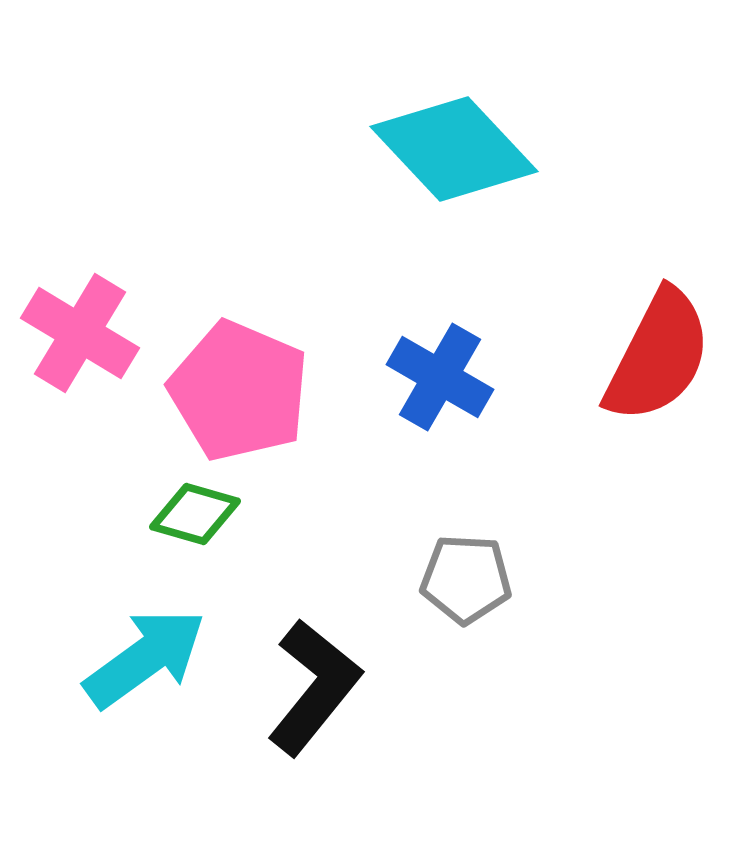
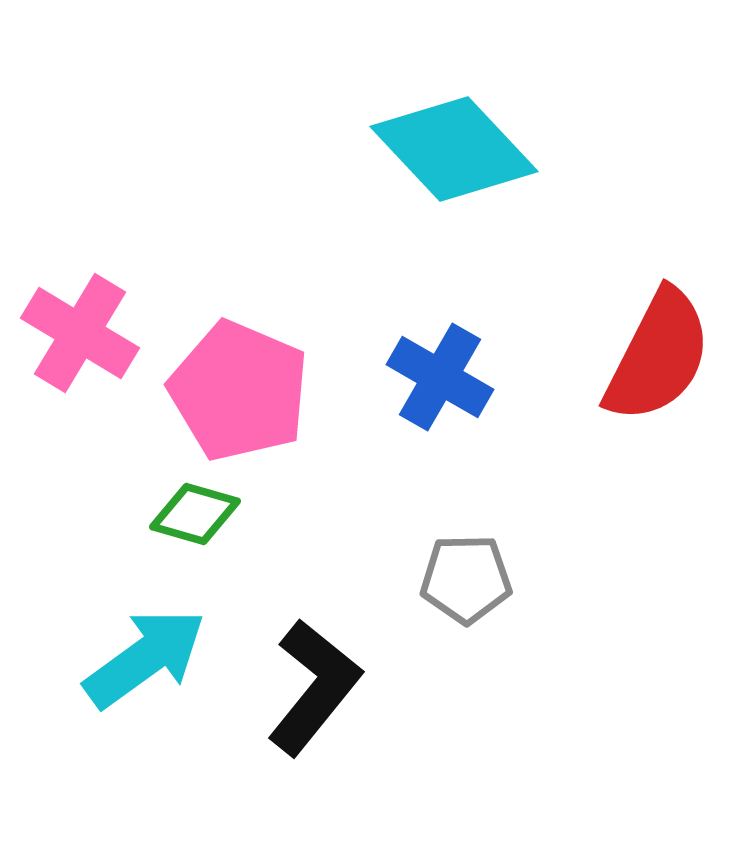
gray pentagon: rotated 4 degrees counterclockwise
